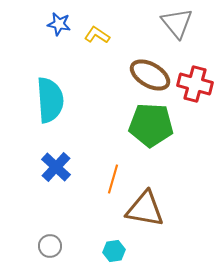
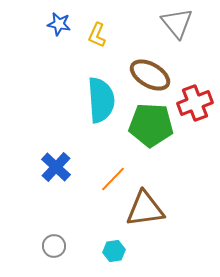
yellow L-shape: rotated 100 degrees counterclockwise
red cross: moved 19 px down; rotated 36 degrees counterclockwise
cyan semicircle: moved 51 px right
orange line: rotated 28 degrees clockwise
brown triangle: rotated 18 degrees counterclockwise
gray circle: moved 4 px right
